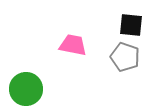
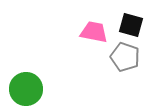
black square: rotated 10 degrees clockwise
pink trapezoid: moved 21 px right, 13 px up
